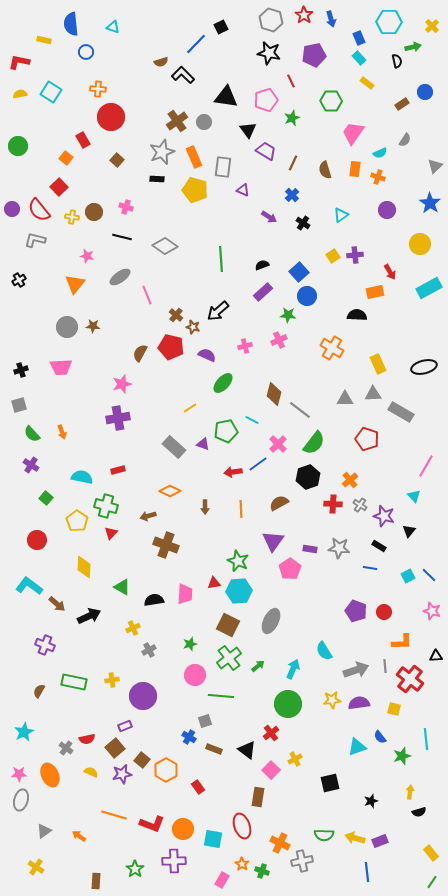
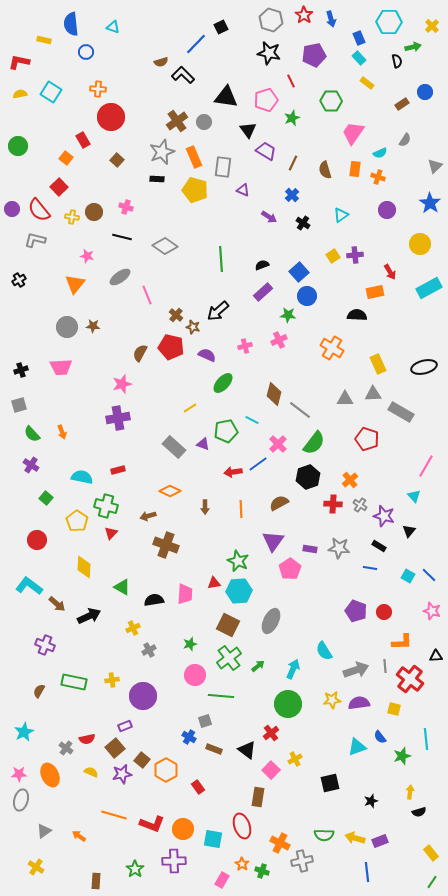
cyan square at (408, 576): rotated 32 degrees counterclockwise
